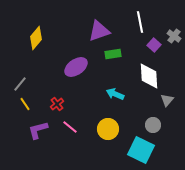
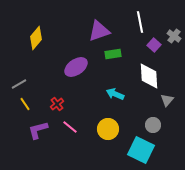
gray line: moved 1 px left; rotated 21 degrees clockwise
